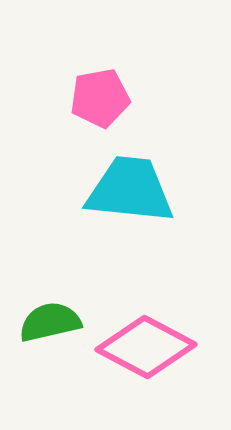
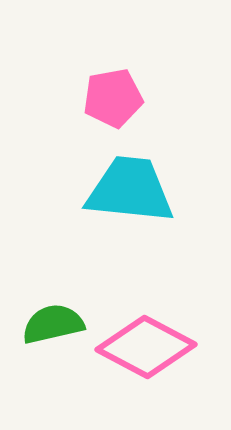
pink pentagon: moved 13 px right
green semicircle: moved 3 px right, 2 px down
